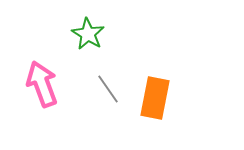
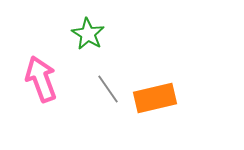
pink arrow: moved 1 px left, 5 px up
orange rectangle: rotated 66 degrees clockwise
